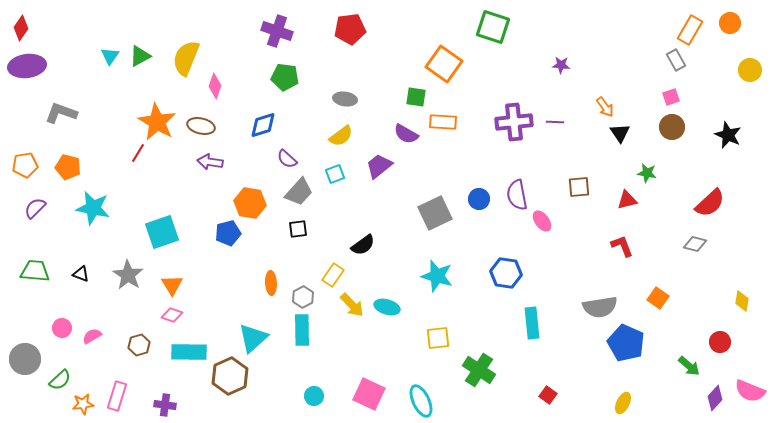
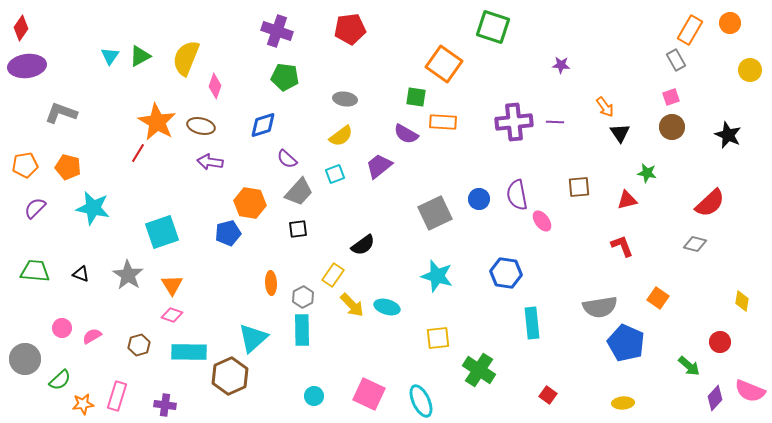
yellow ellipse at (623, 403): rotated 60 degrees clockwise
